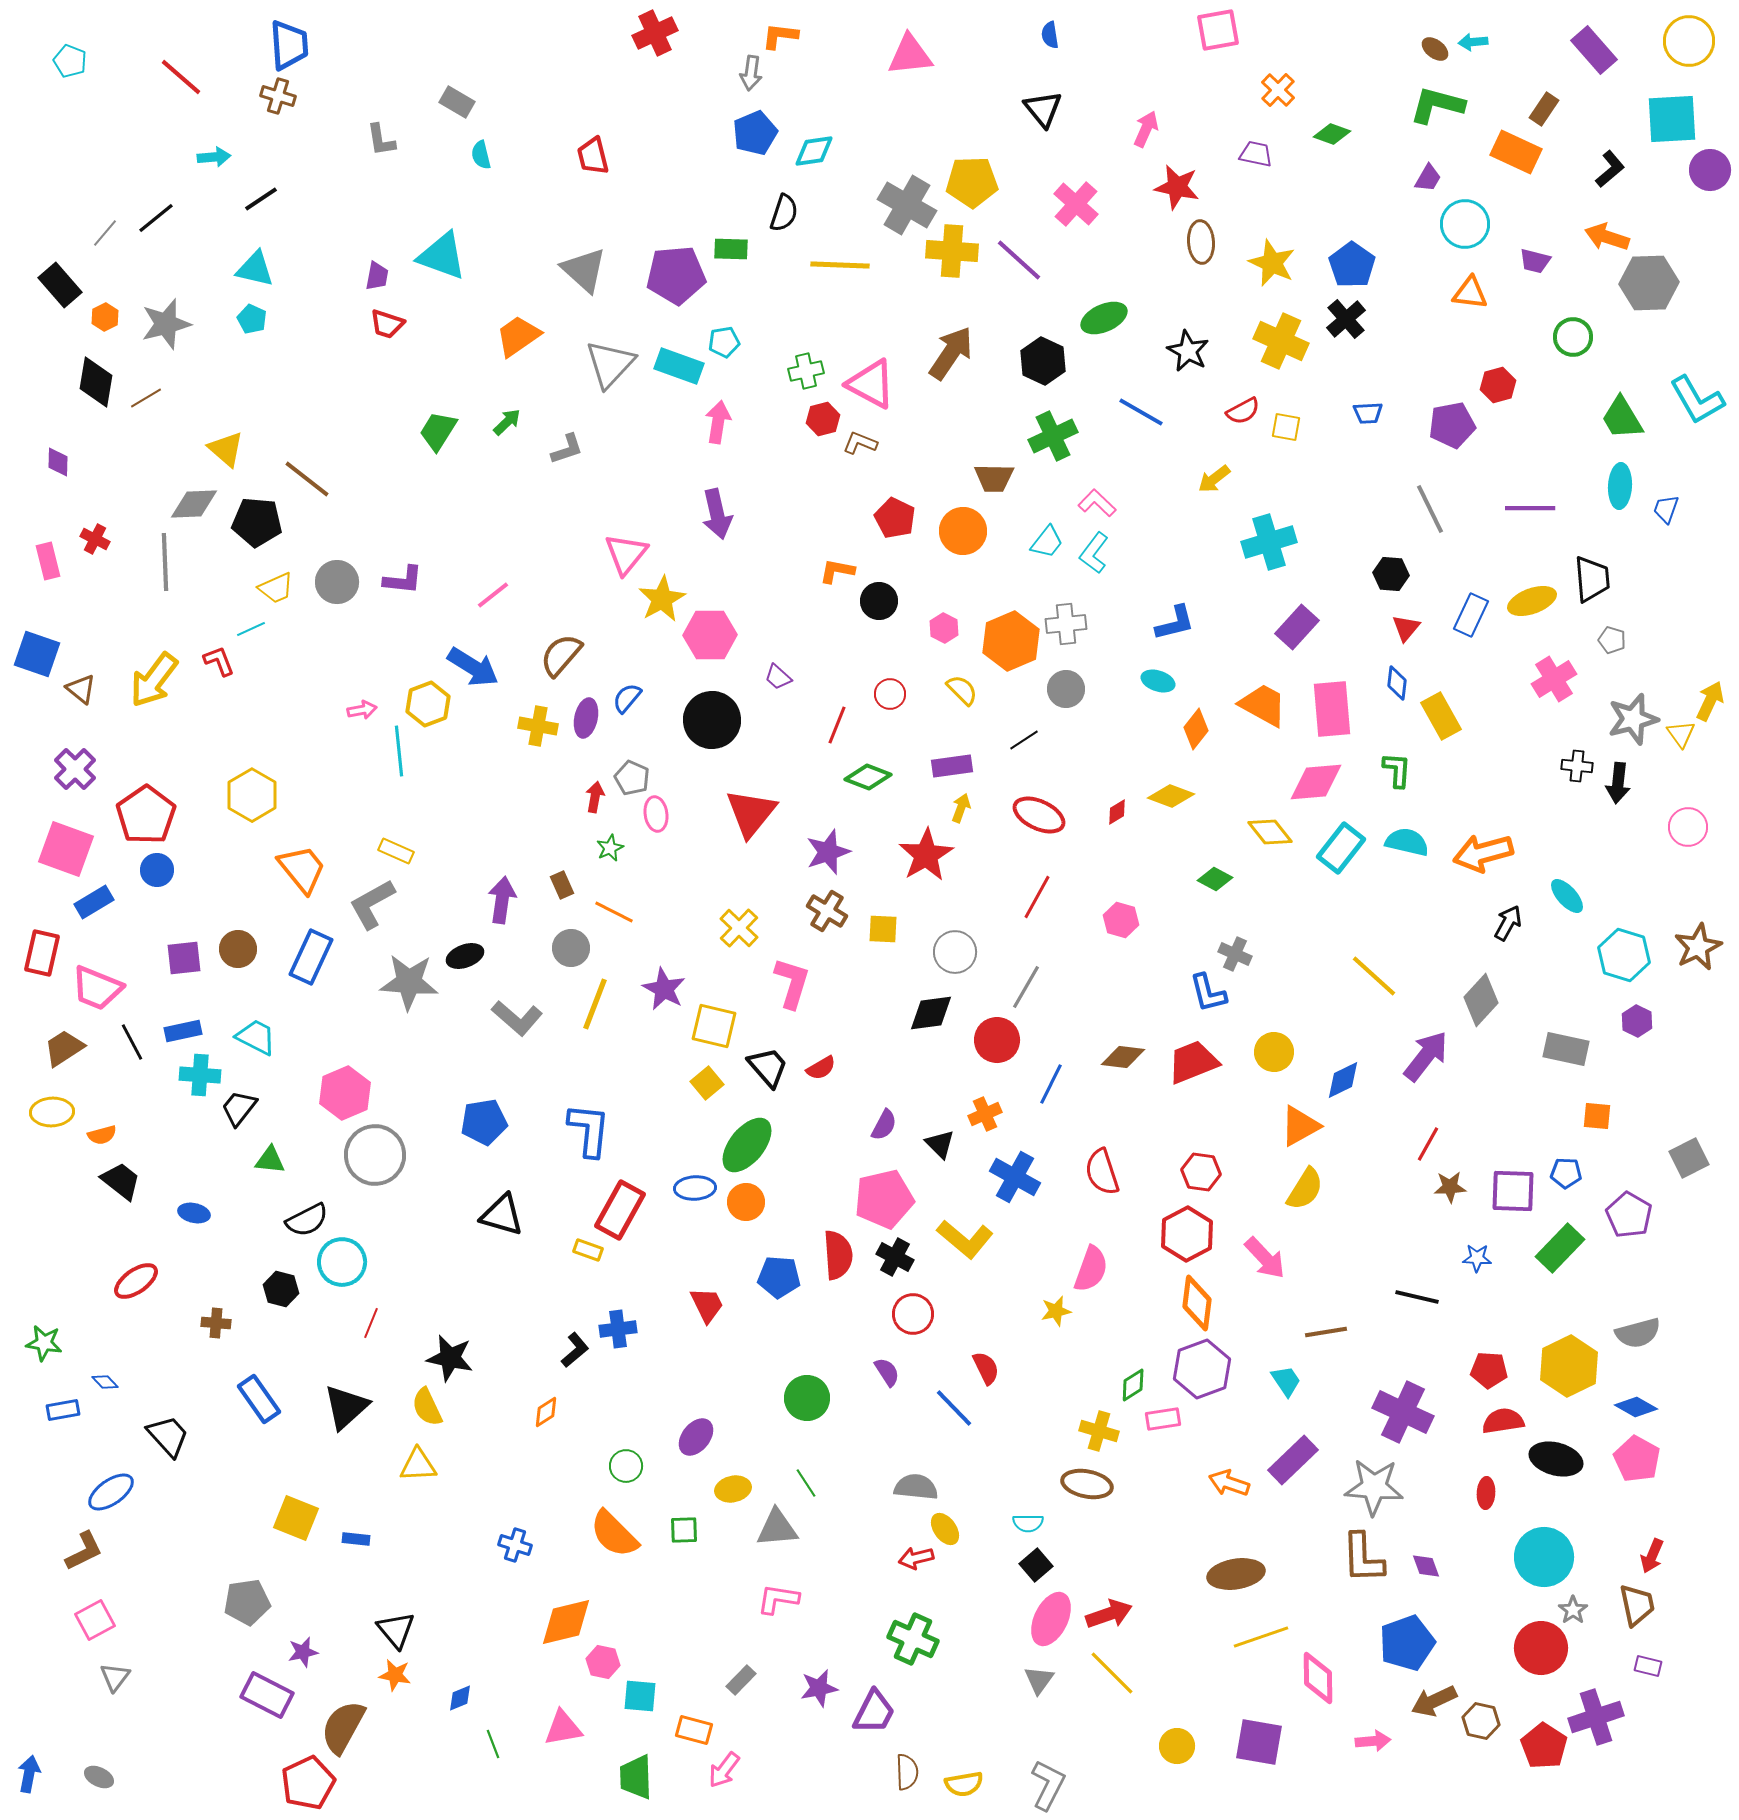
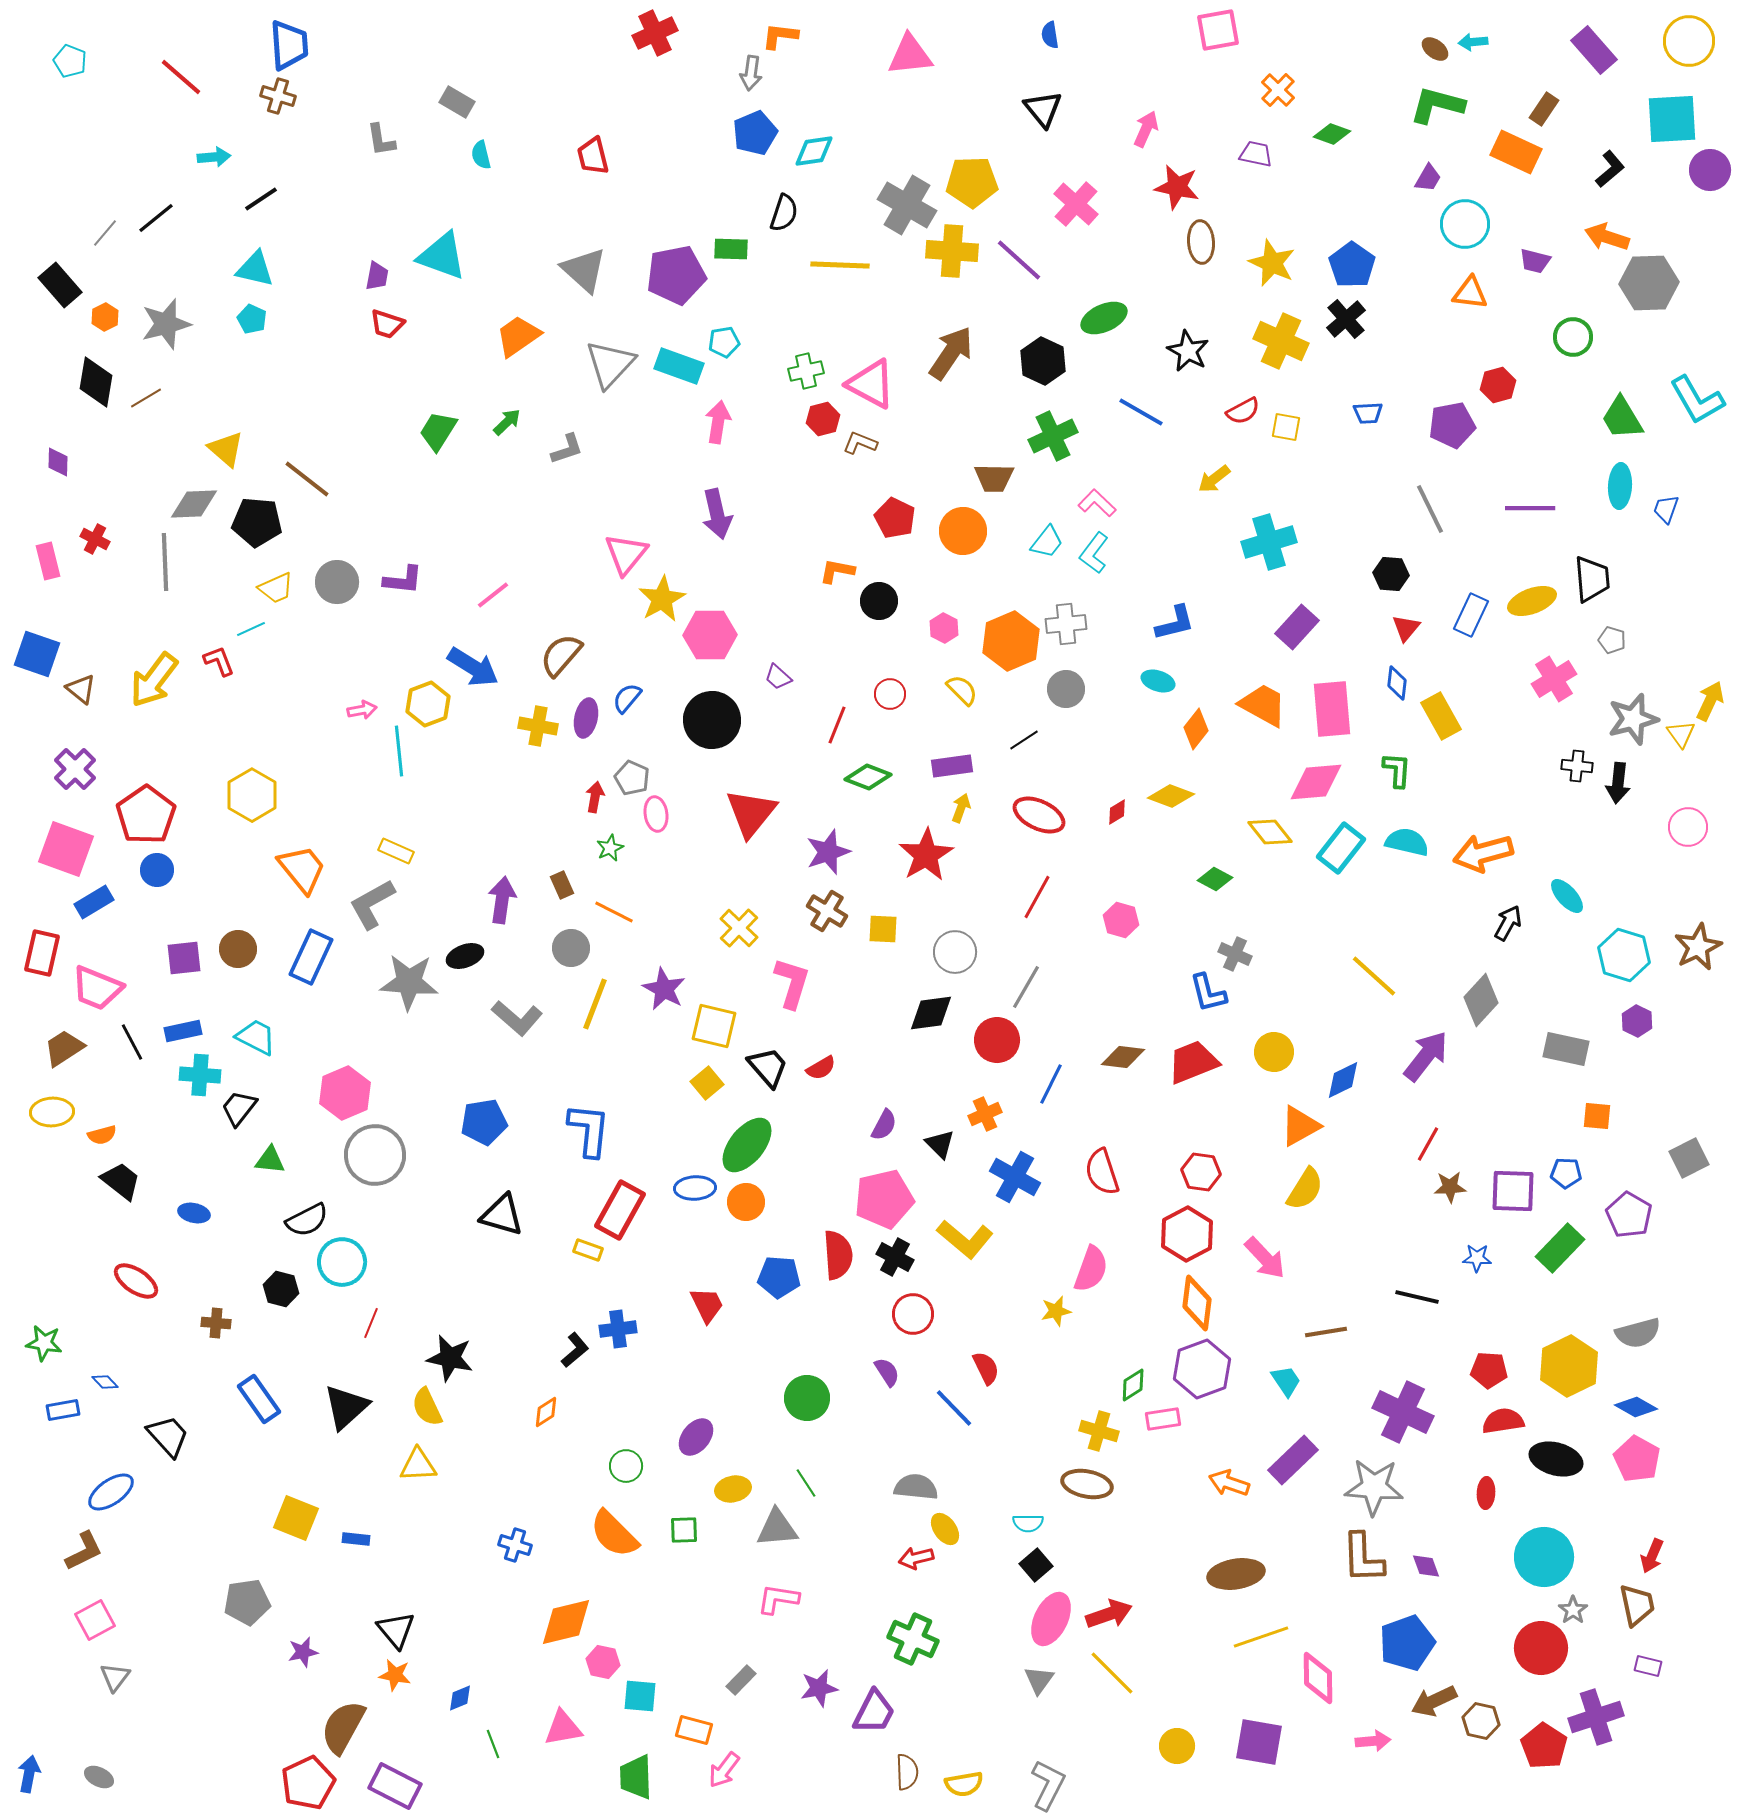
purple pentagon at (676, 275): rotated 6 degrees counterclockwise
red ellipse at (136, 1281): rotated 69 degrees clockwise
purple rectangle at (267, 1695): moved 128 px right, 91 px down
